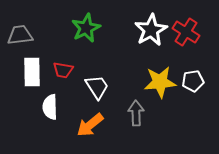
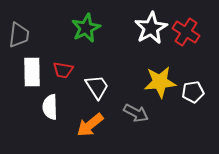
white star: moved 2 px up
gray trapezoid: moved 1 px left; rotated 104 degrees clockwise
white pentagon: moved 11 px down
gray arrow: rotated 120 degrees clockwise
